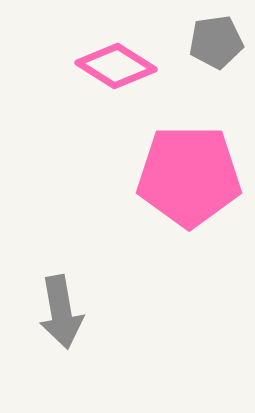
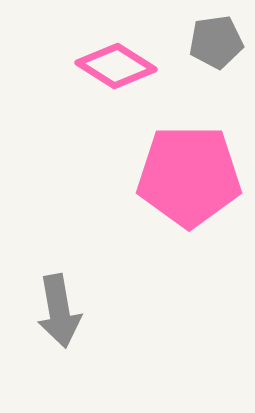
gray arrow: moved 2 px left, 1 px up
